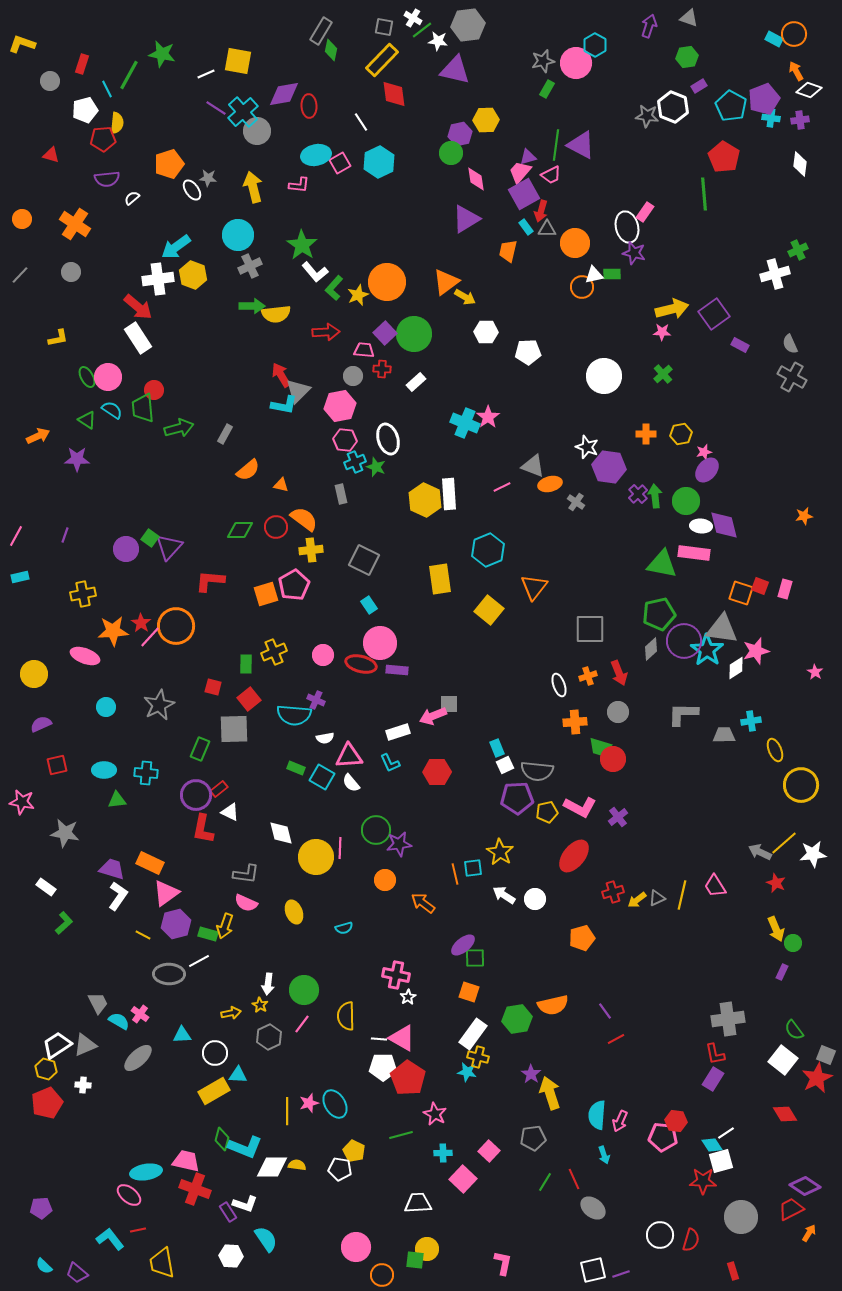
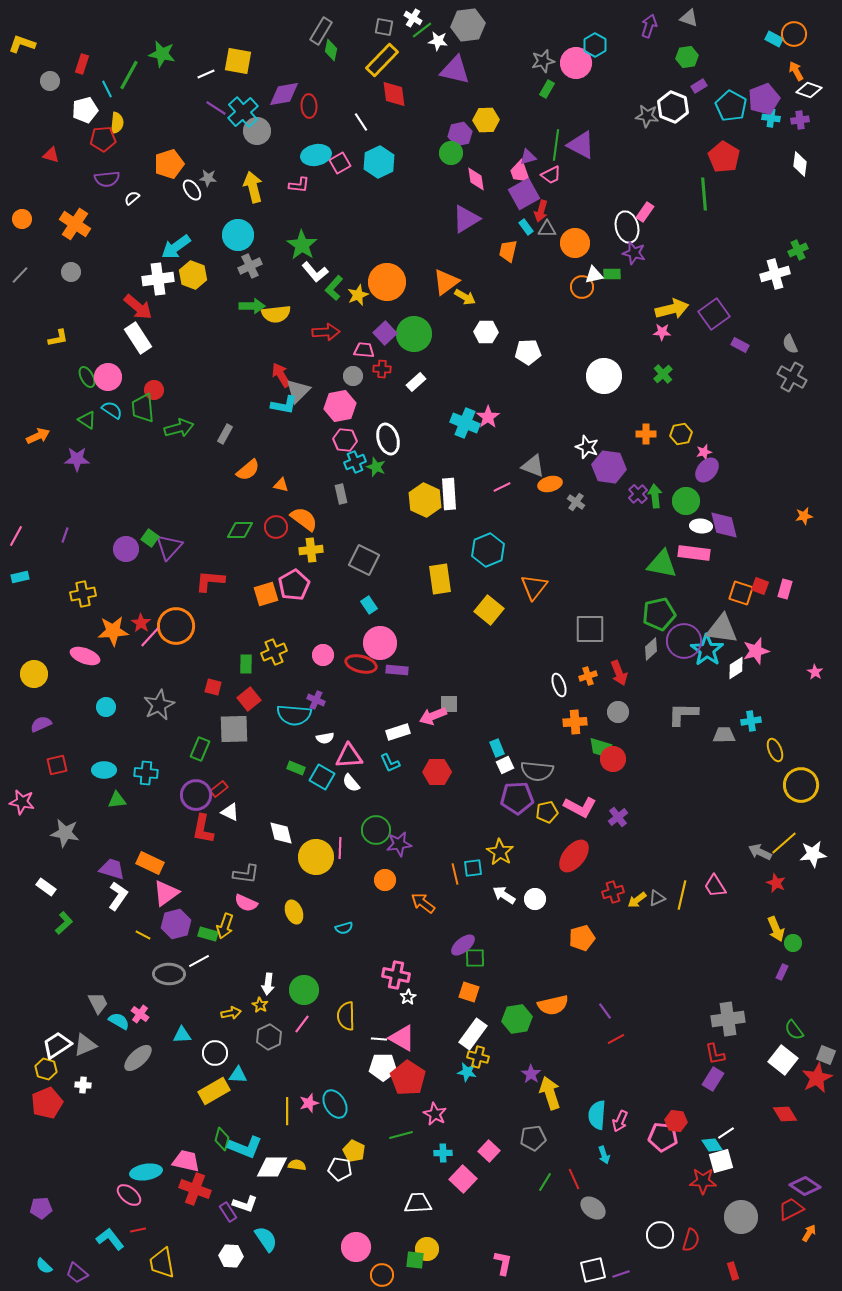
pink trapezoid at (520, 172): rotated 60 degrees counterclockwise
